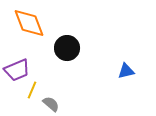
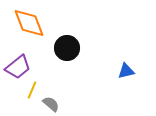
purple trapezoid: moved 1 px right, 3 px up; rotated 16 degrees counterclockwise
